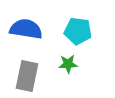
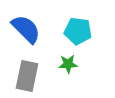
blue semicircle: rotated 36 degrees clockwise
